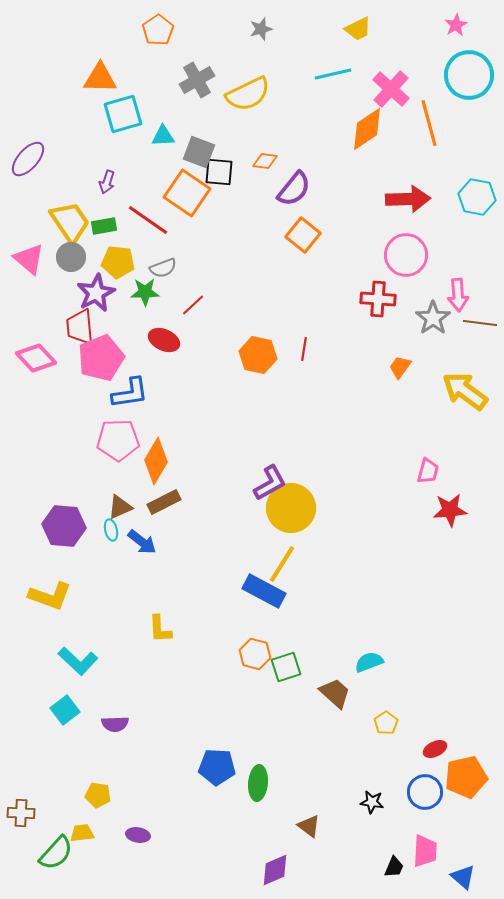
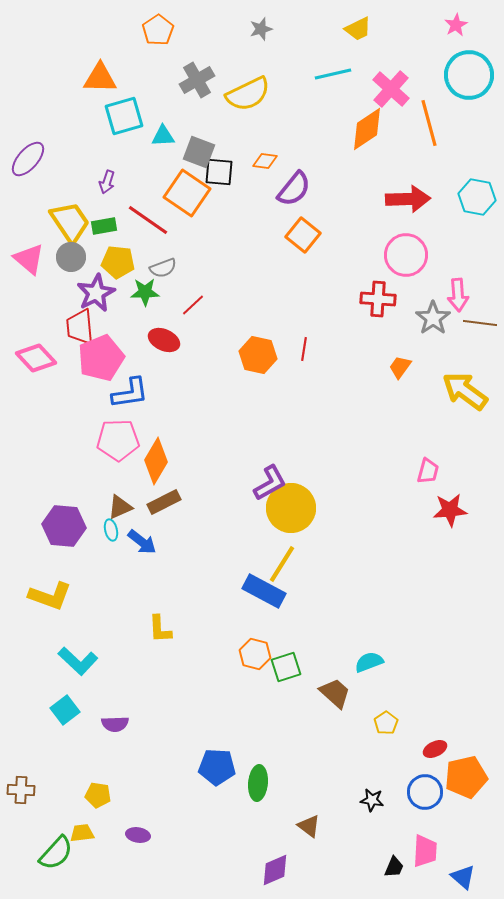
cyan square at (123, 114): moved 1 px right, 2 px down
black star at (372, 802): moved 2 px up
brown cross at (21, 813): moved 23 px up
